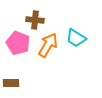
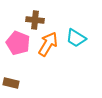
orange arrow: moved 1 px up
brown rectangle: rotated 14 degrees clockwise
